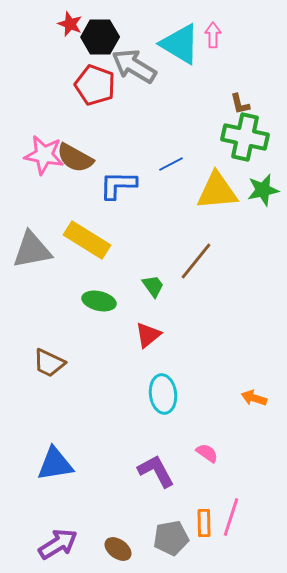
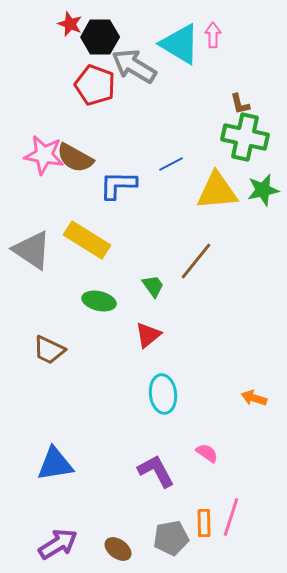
gray triangle: rotated 45 degrees clockwise
brown trapezoid: moved 13 px up
